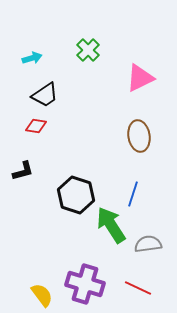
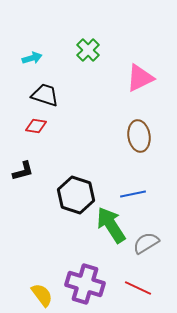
black trapezoid: rotated 128 degrees counterclockwise
blue line: rotated 60 degrees clockwise
gray semicircle: moved 2 px left, 1 px up; rotated 24 degrees counterclockwise
